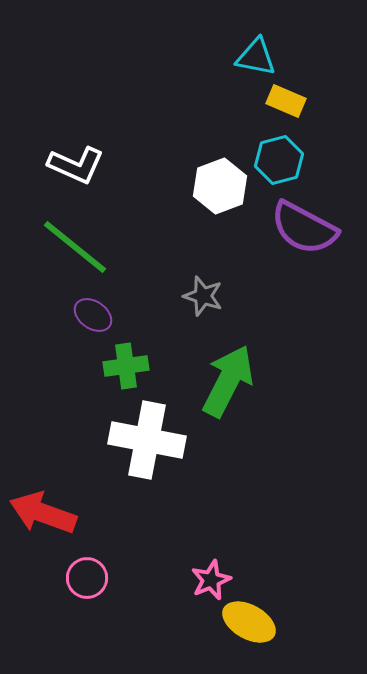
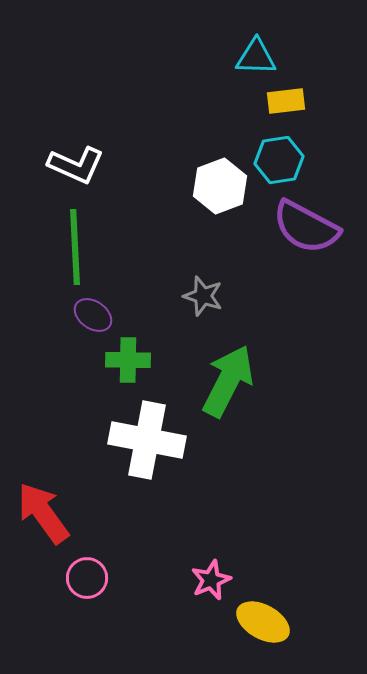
cyan triangle: rotated 9 degrees counterclockwise
yellow rectangle: rotated 30 degrees counterclockwise
cyan hexagon: rotated 6 degrees clockwise
purple semicircle: moved 2 px right, 1 px up
green line: rotated 48 degrees clockwise
green cross: moved 2 px right, 6 px up; rotated 9 degrees clockwise
red arrow: rotated 34 degrees clockwise
yellow ellipse: moved 14 px right
